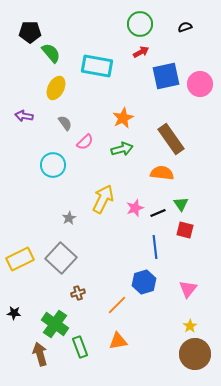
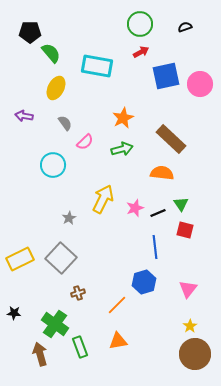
brown rectangle: rotated 12 degrees counterclockwise
